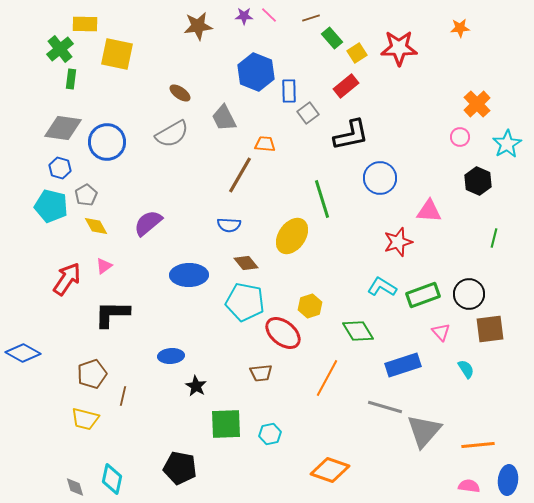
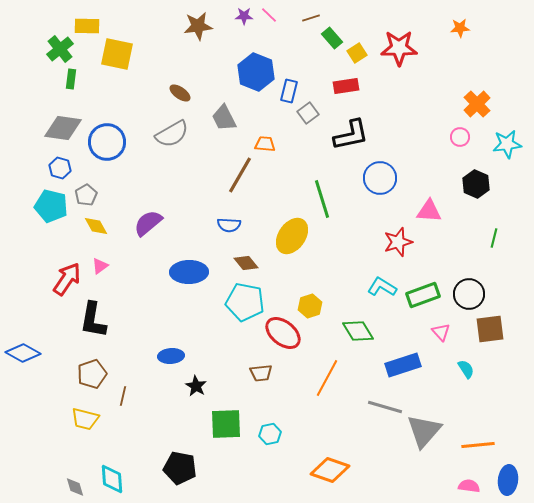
yellow rectangle at (85, 24): moved 2 px right, 2 px down
red rectangle at (346, 86): rotated 30 degrees clockwise
blue rectangle at (289, 91): rotated 15 degrees clockwise
cyan star at (507, 144): rotated 24 degrees clockwise
black hexagon at (478, 181): moved 2 px left, 3 px down
pink triangle at (104, 266): moved 4 px left
blue ellipse at (189, 275): moved 3 px up
black L-shape at (112, 314): moved 19 px left, 6 px down; rotated 81 degrees counterclockwise
cyan diamond at (112, 479): rotated 16 degrees counterclockwise
